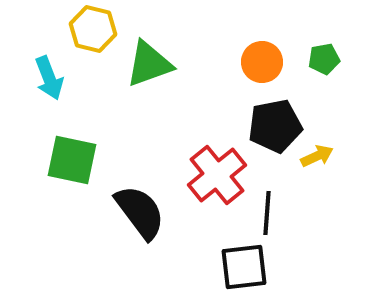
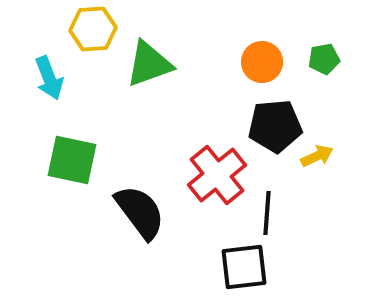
yellow hexagon: rotated 18 degrees counterclockwise
black pentagon: rotated 6 degrees clockwise
